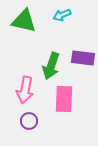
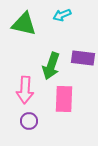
green triangle: moved 3 px down
pink arrow: rotated 8 degrees counterclockwise
